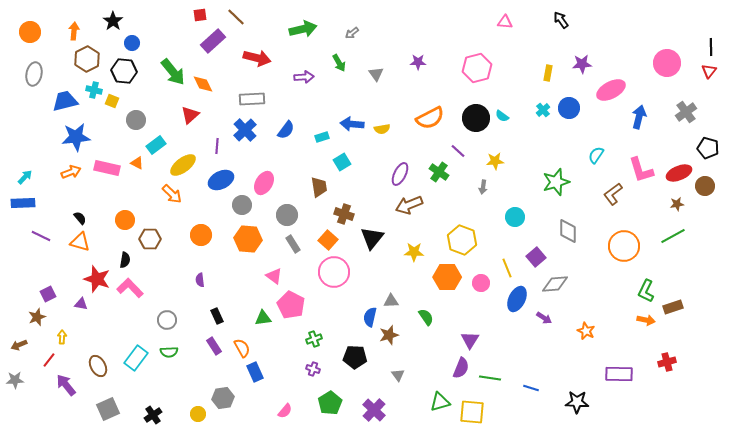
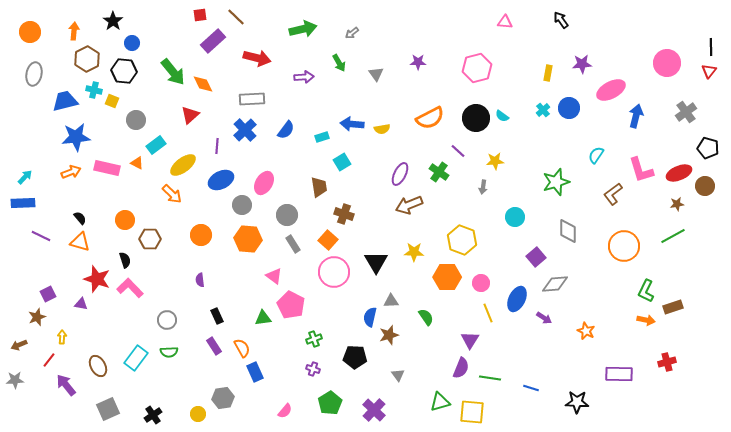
blue arrow at (639, 117): moved 3 px left, 1 px up
black triangle at (372, 238): moved 4 px right, 24 px down; rotated 10 degrees counterclockwise
black semicircle at (125, 260): rotated 28 degrees counterclockwise
yellow line at (507, 268): moved 19 px left, 45 px down
